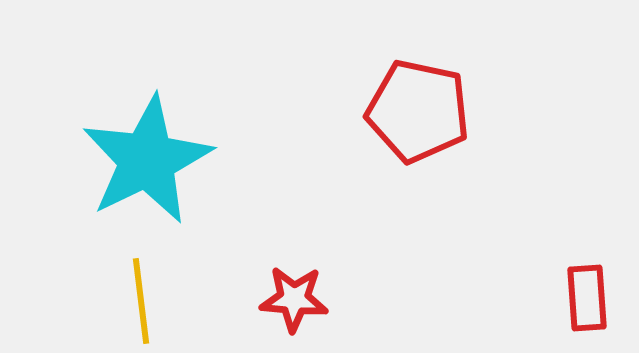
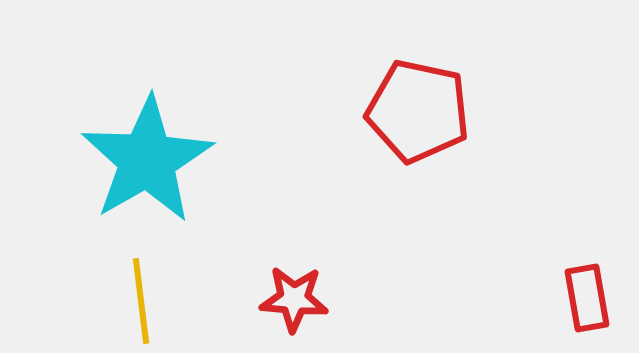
cyan star: rotated 4 degrees counterclockwise
red rectangle: rotated 6 degrees counterclockwise
